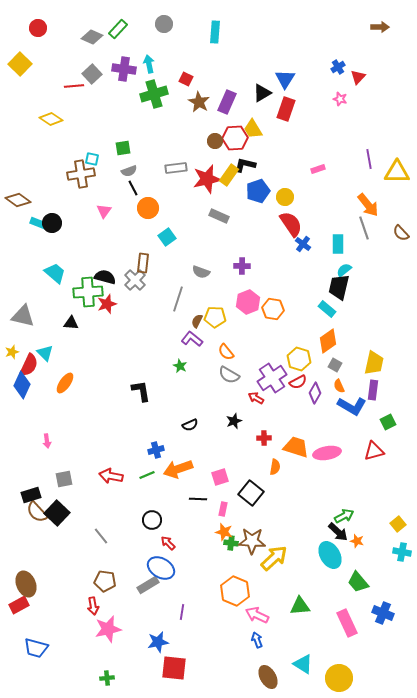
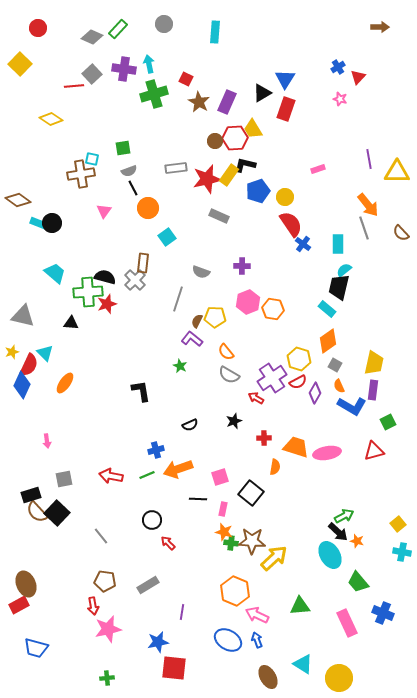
blue ellipse at (161, 568): moved 67 px right, 72 px down
